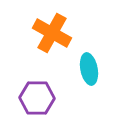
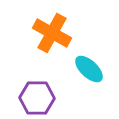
cyan ellipse: rotated 36 degrees counterclockwise
